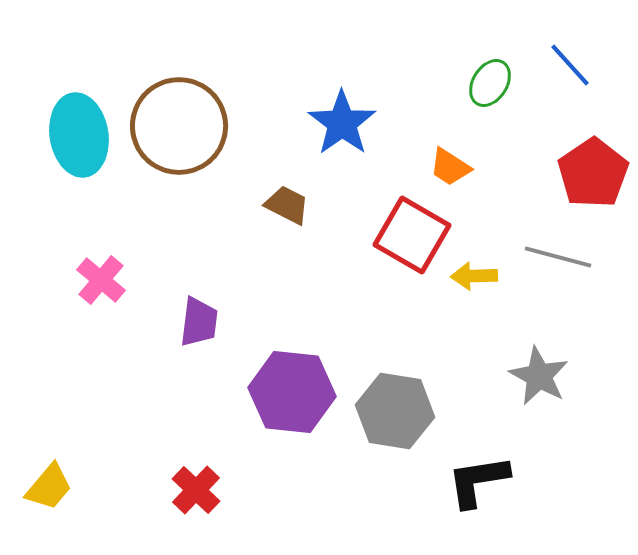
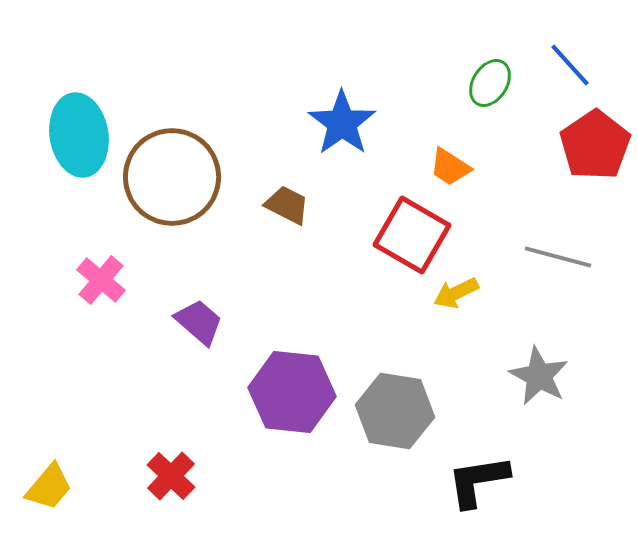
brown circle: moved 7 px left, 51 px down
red pentagon: moved 2 px right, 28 px up
yellow arrow: moved 18 px left, 17 px down; rotated 24 degrees counterclockwise
purple trapezoid: rotated 56 degrees counterclockwise
red cross: moved 25 px left, 14 px up
